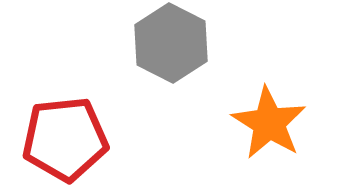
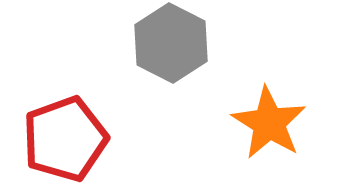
red pentagon: rotated 14 degrees counterclockwise
